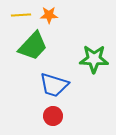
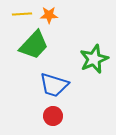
yellow line: moved 1 px right, 1 px up
green trapezoid: moved 1 px right, 1 px up
green star: rotated 24 degrees counterclockwise
